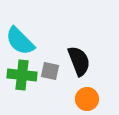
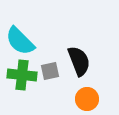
gray square: rotated 24 degrees counterclockwise
